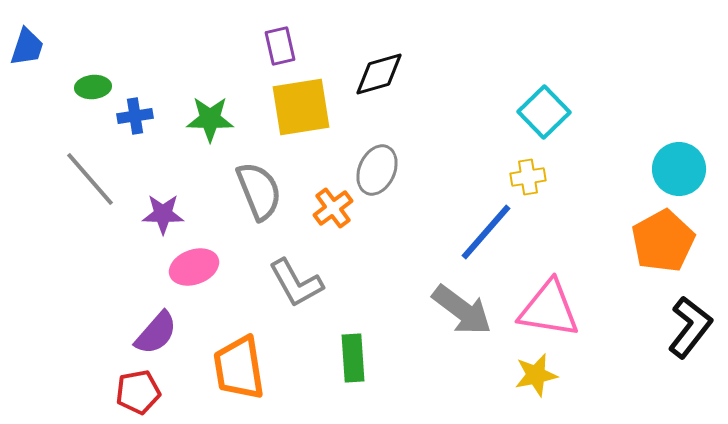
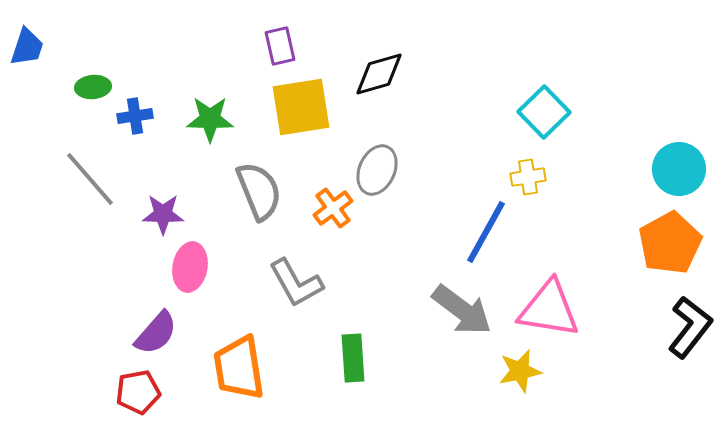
blue line: rotated 12 degrees counterclockwise
orange pentagon: moved 7 px right, 2 px down
pink ellipse: moved 4 px left; rotated 60 degrees counterclockwise
yellow star: moved 16 px left, 4 px up
